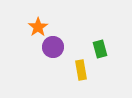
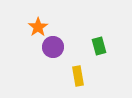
green rectangle: moved 1 px left, 3 px up
yellow rectangle: moved 3 px left, 6 px down
